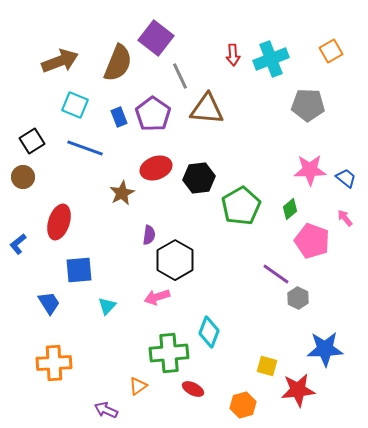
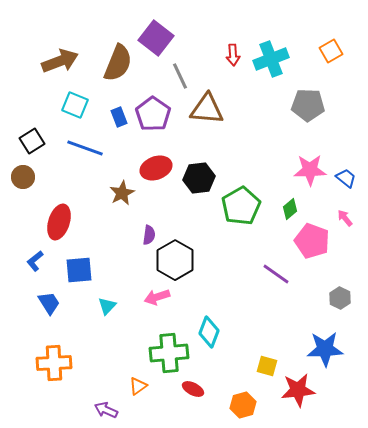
blue L-shape at (18, 244): moved 17 px right, 17 px down
gray hexagon at (298, 298): moved 42 px right
